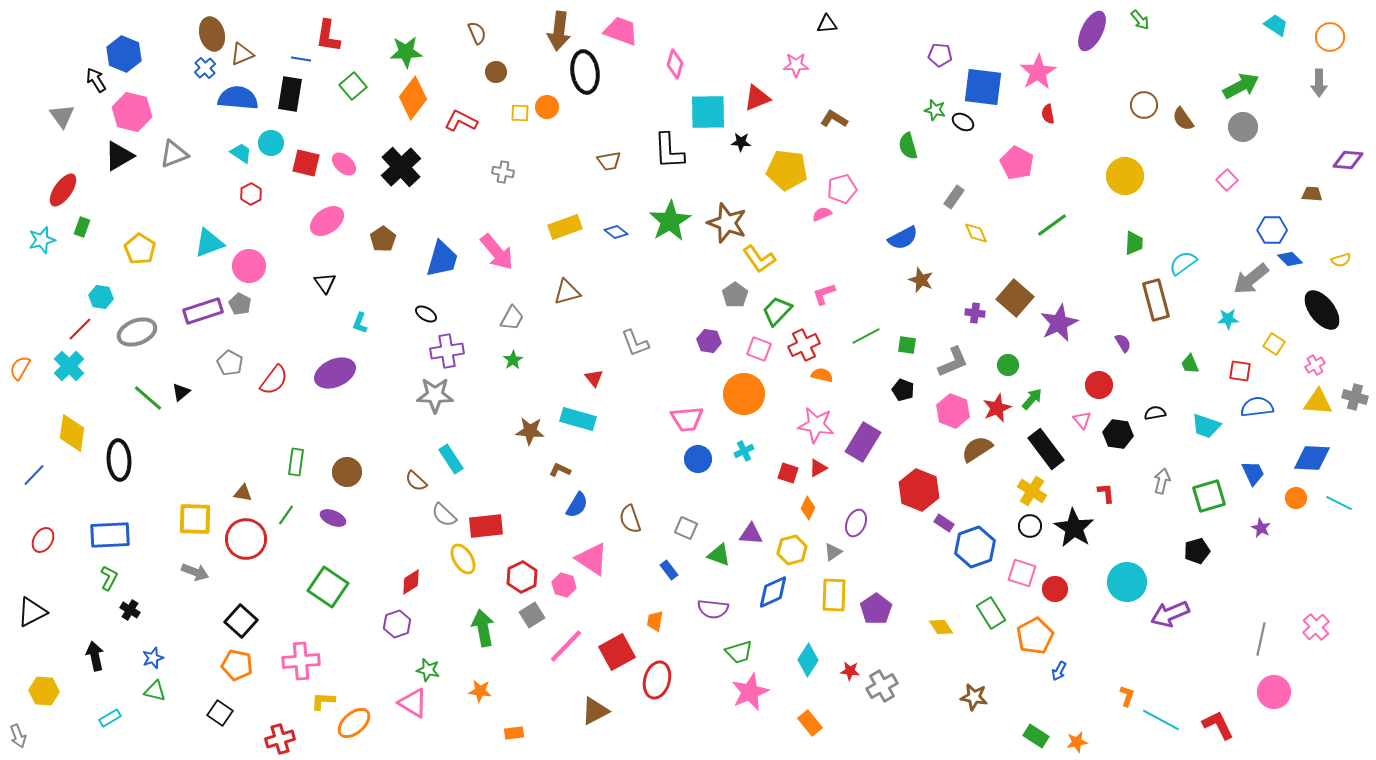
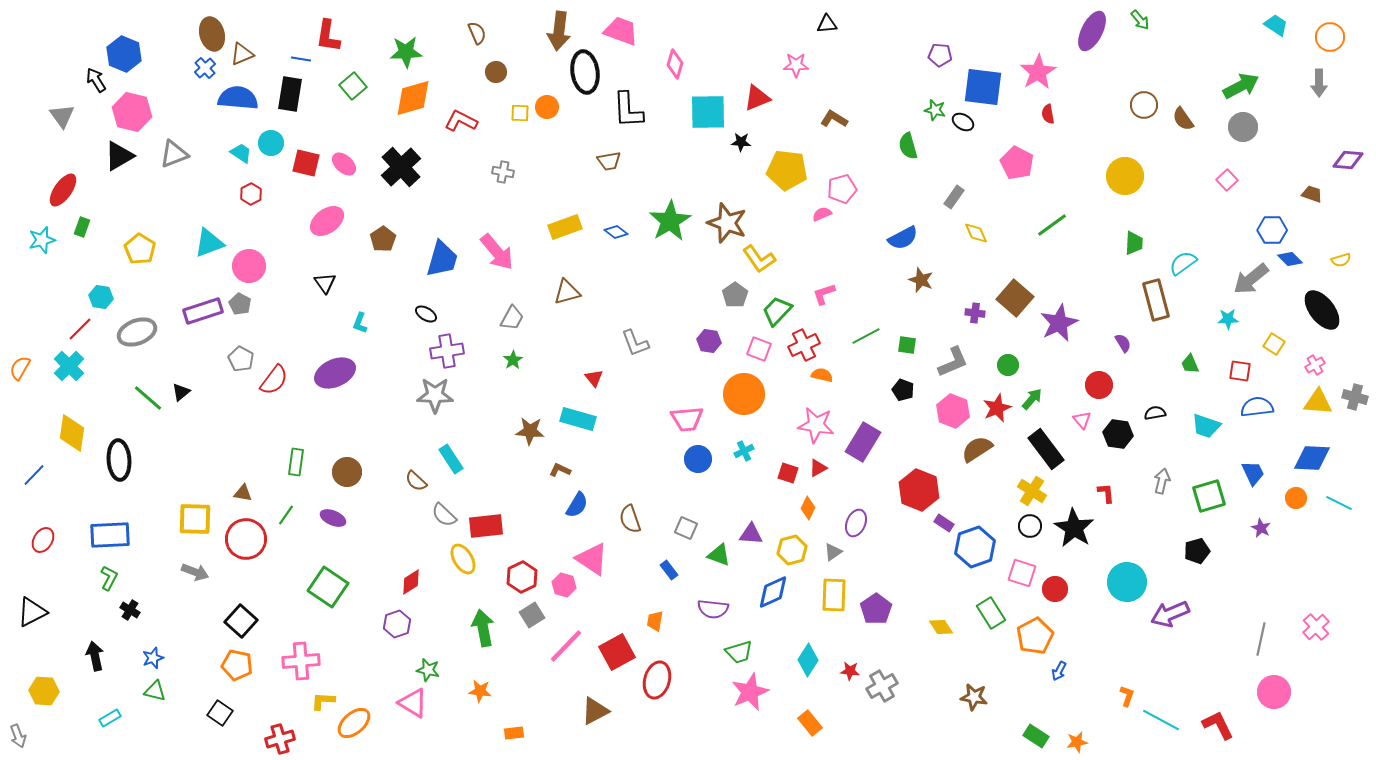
orange diamond at (413, 98): rotated 36 degrees clockwise
black L-shape at (669, 151): moved 41 px left, 41 px up
brown trapezoid at (1312, 194): rotated 15 degrees clockwise
gray pentagon at (230, 363): moved 11 px right, 4 px up
